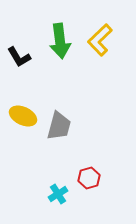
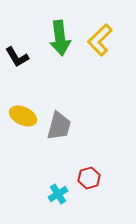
green arrow: moved 3 px up
black L-shape: moved 2 px left
